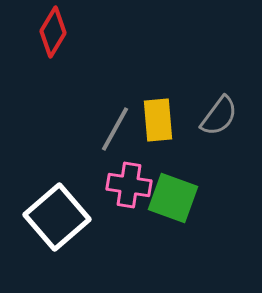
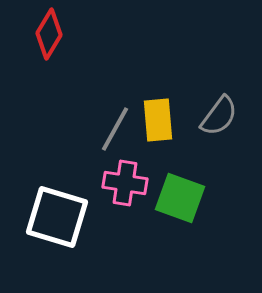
red diamond: moved 4 px left, 2 px down
pink cross: moved 4 px left, 2 px up
green square: moved 7 px right
white square: rotated 32 degrees counterclockwise
